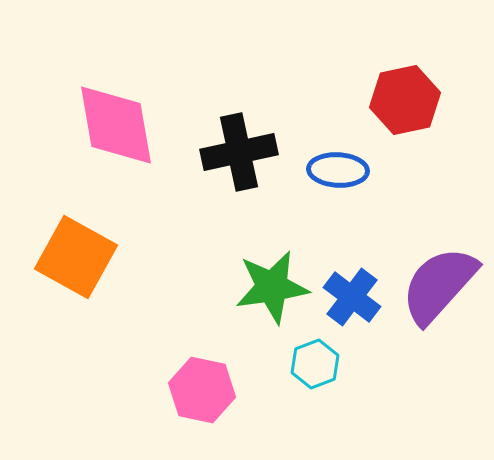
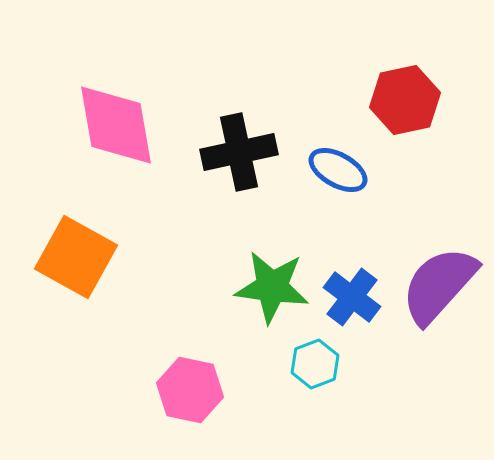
blue ellipse: rotated 26 degrees clockwise
green star: rotated 16 degrees clockwise
pink hexagon: moved 12 px left
